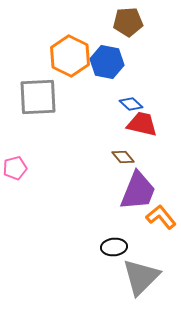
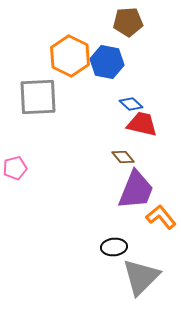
purple trapezoid: moved 2 px left, 1 px up
